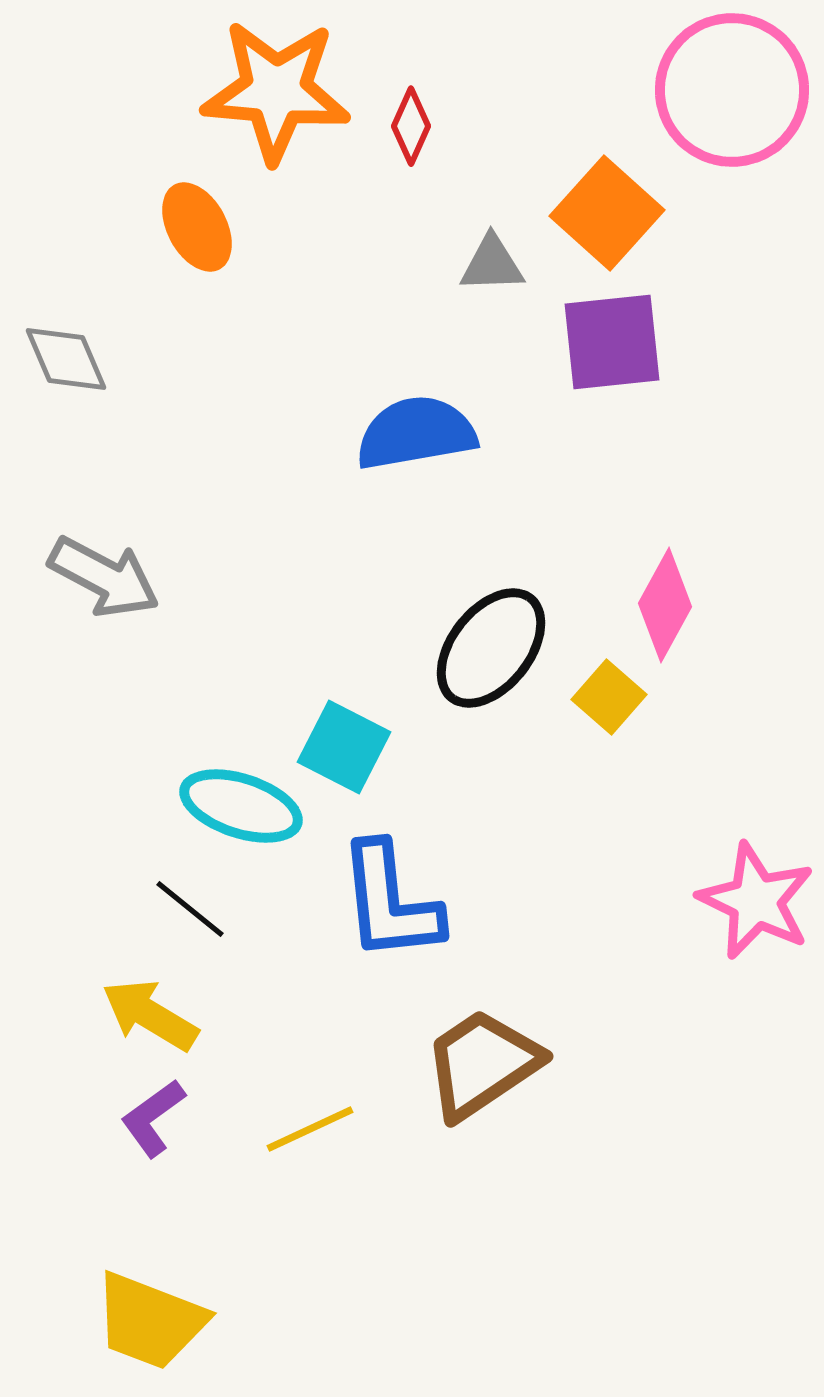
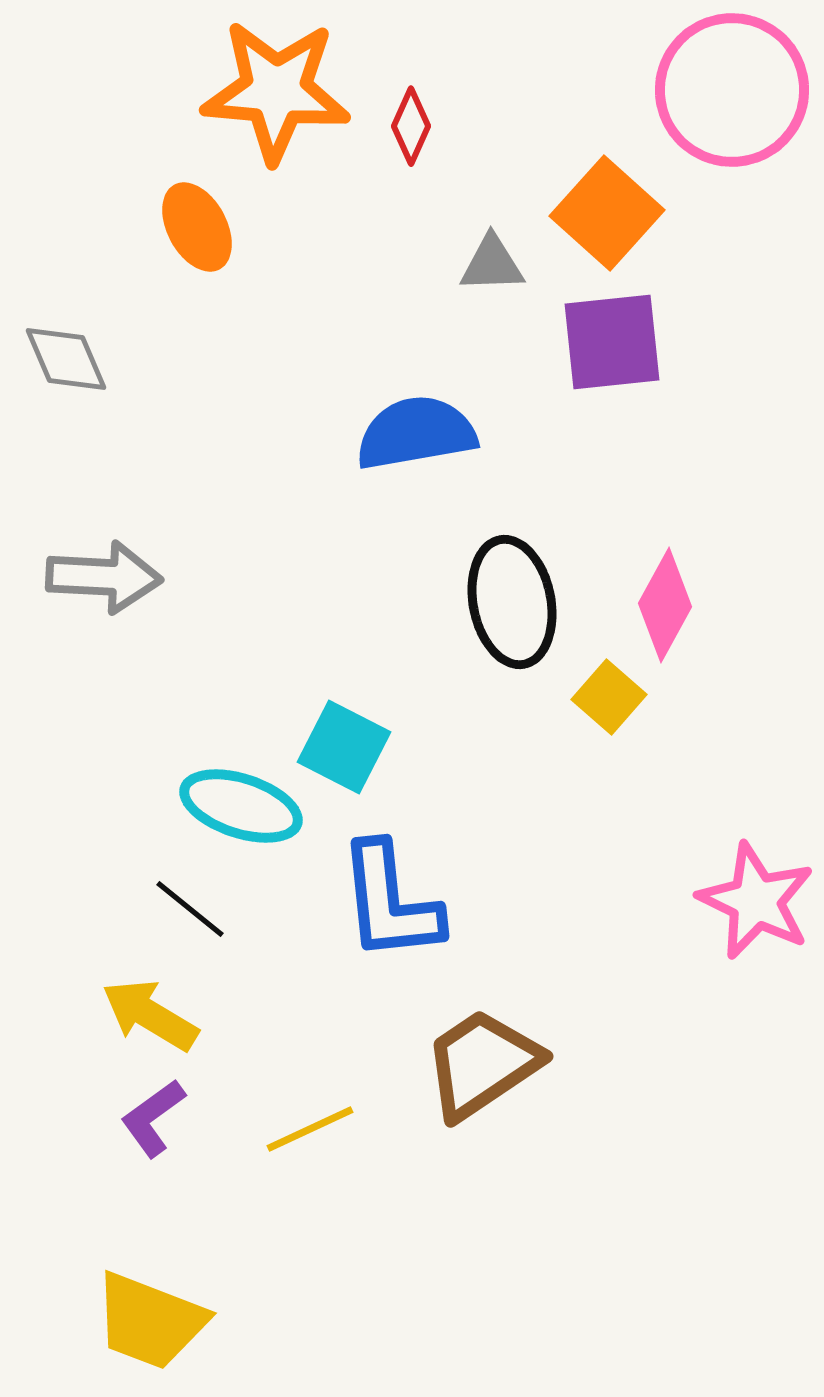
gray arrow: rotated 25 degrees counterclockwise
black ellipse: moved 21 px right, 46 px up; rotated 49 degrees counterclockwise
